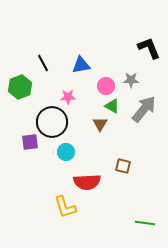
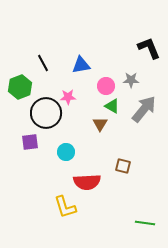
black circle: moved 6 px left, 9 px up
